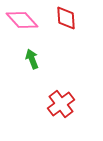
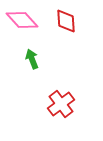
red diamond: moved 3 px down
